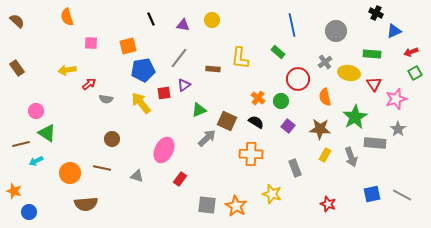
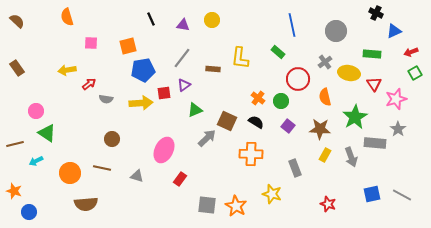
gray line at (179, 58): moved 3 px right
yellow arrow at (141, 103): rotated 125 degrees clockwise
green triangle at (199, 110): moved 4 px left
brown line at (21, 144): moved 6 px left
